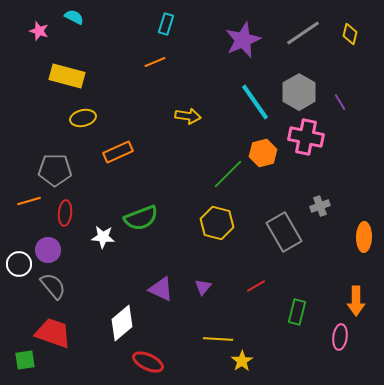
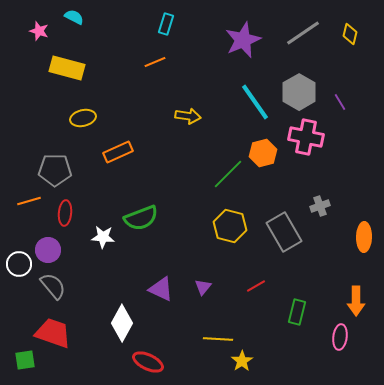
yellow rectangle at (67, 76): moved 8 px up
yellow hexagon at (217, 223): moved 13 px right, 3 px down
white diamond at (122, 323): rotated 21 degrees counterclockwise
